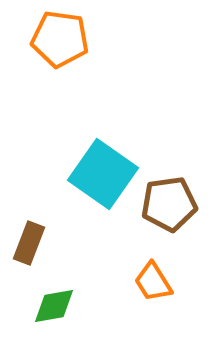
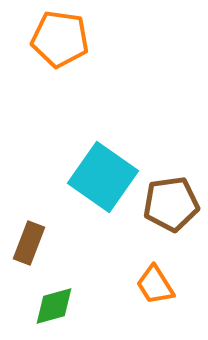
cyan square: moved 3 px down
brown pentagon: moved 2 px right
orange trapezoid: moved 2 px right, 3 px down
green diamond: rotated 6 degrees counterclockwise
